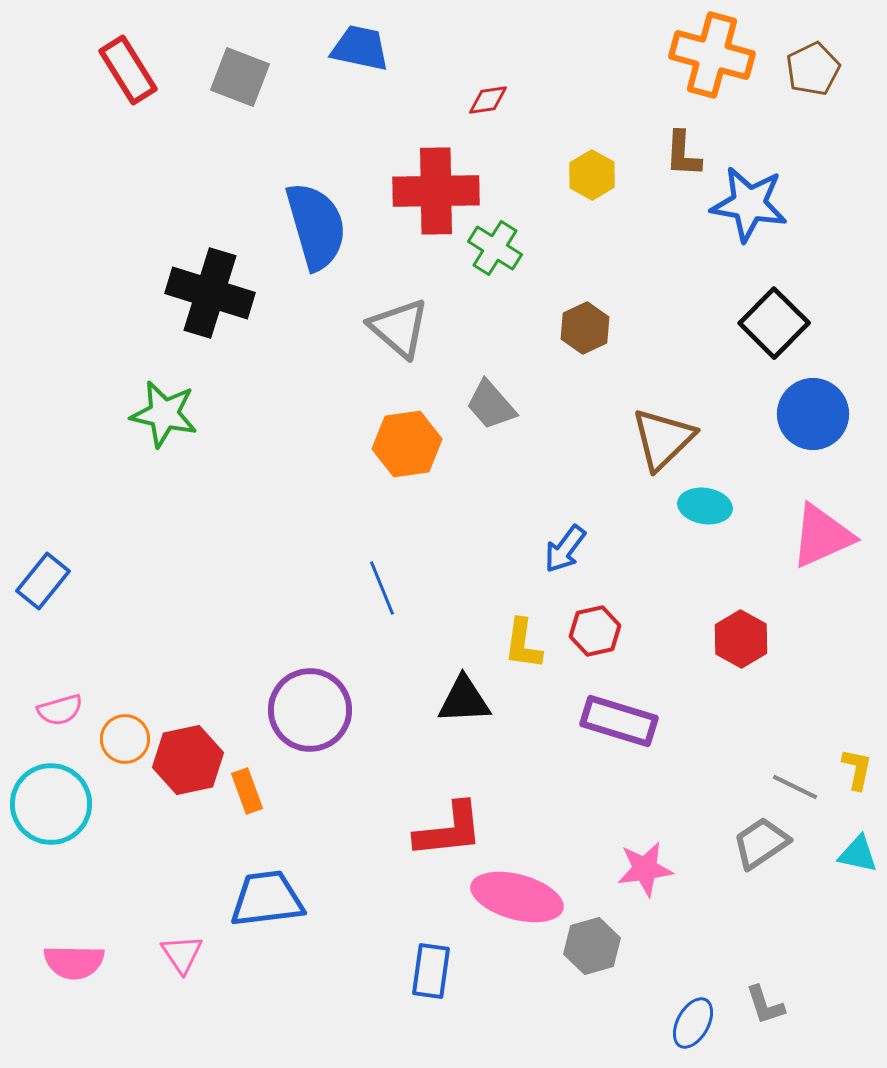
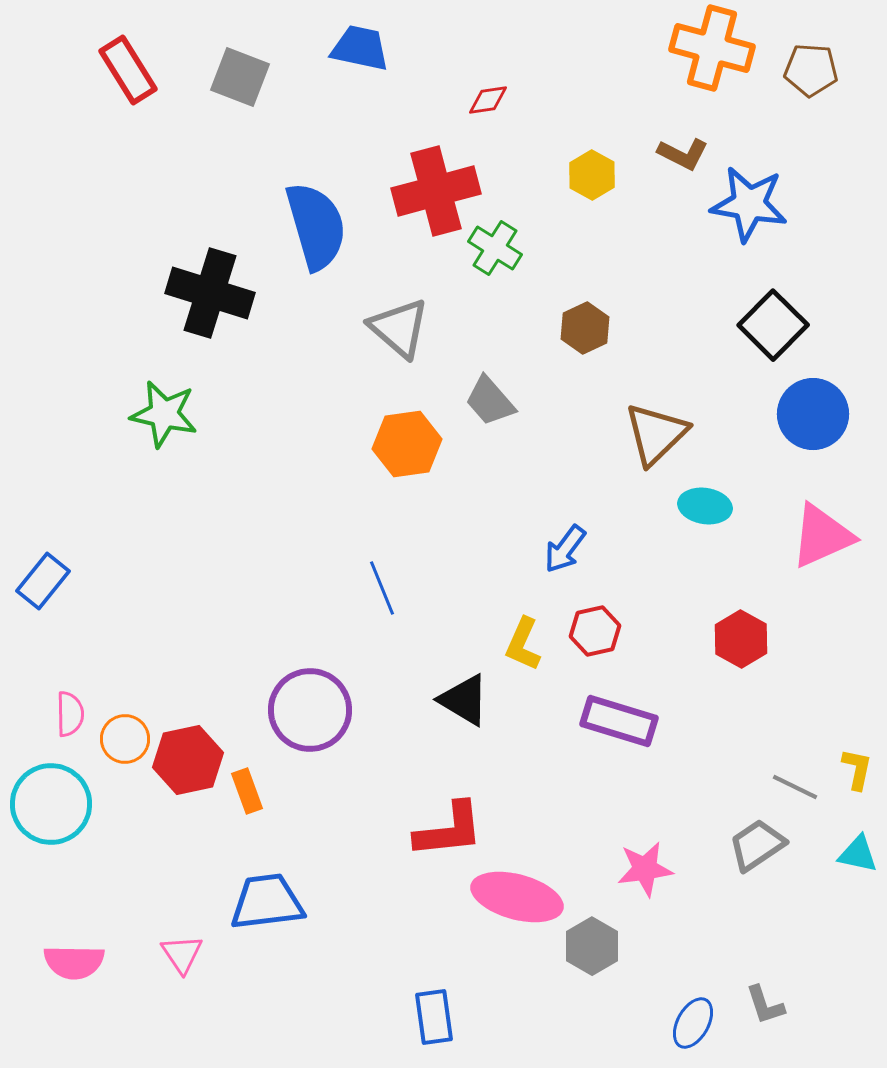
orange cross at (712, 55): moved 7 px up
brown pentagon at (813, 69): moved 2 px left, 1 px down; rotated 30 degrees clockwise
brown L-shape at (683, 154): rotated 66 degrees counterclockwise
red cross at (436, 191): rotated 14 degrees counterclockwise
black square at (774, 323): moved 1 px left, 2 px down
gray trapezoid at (491, 405): moved 1 px left, 4 px up
brown triangle at (663, 439): moved 7 px left, 5 px up
yellow L-shape at (523, 644): rotated 16 degrees clockwise
black triangle at (464, 700): rotated 34 degrees clockwise
pink semicircle at (60, 710): moved 10 px right, 4 px down; rotated 75 degrees counterclockwise
gray trapezoid at (761, 843): moved 4 px left, 2 px down
blue trapezoid at (267, 899): moved 3 px down
gray hexagon at (592, 946): rotated 14 degrees counterclockwise
blue rectangle at (431, 971): moved 3 px right, 46 px down; rotated 16 degrees counterclockwise
